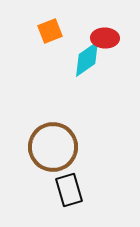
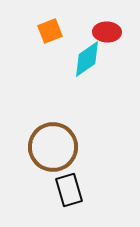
red ellipse: moved 2 px right, 6 px up
